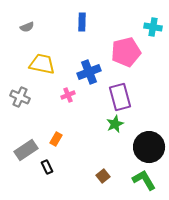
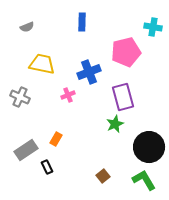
purple rectangle: moved 3 px right
